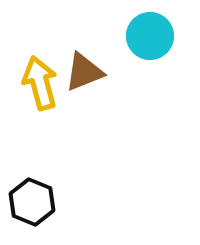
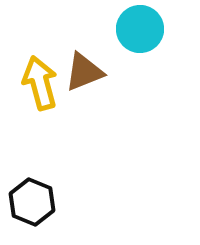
cyan circle: moved 10 px left, 7 px up
